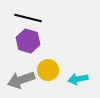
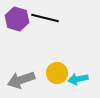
black line: moved 17 px right
purple hexagon: moved 11 px left, 22 px up
yellow circle: moved 9 px right, 3 px down
